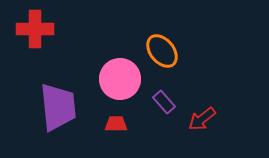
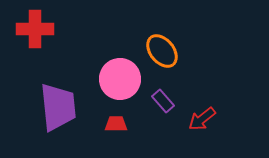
purple rectangle: moved 1 px left, 1 px up
